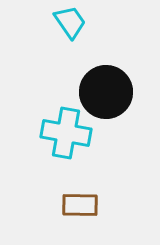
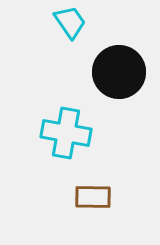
black circle: moved 13 px right, 20 px up
brown rectangle: moved 13 px right, 8 px up
